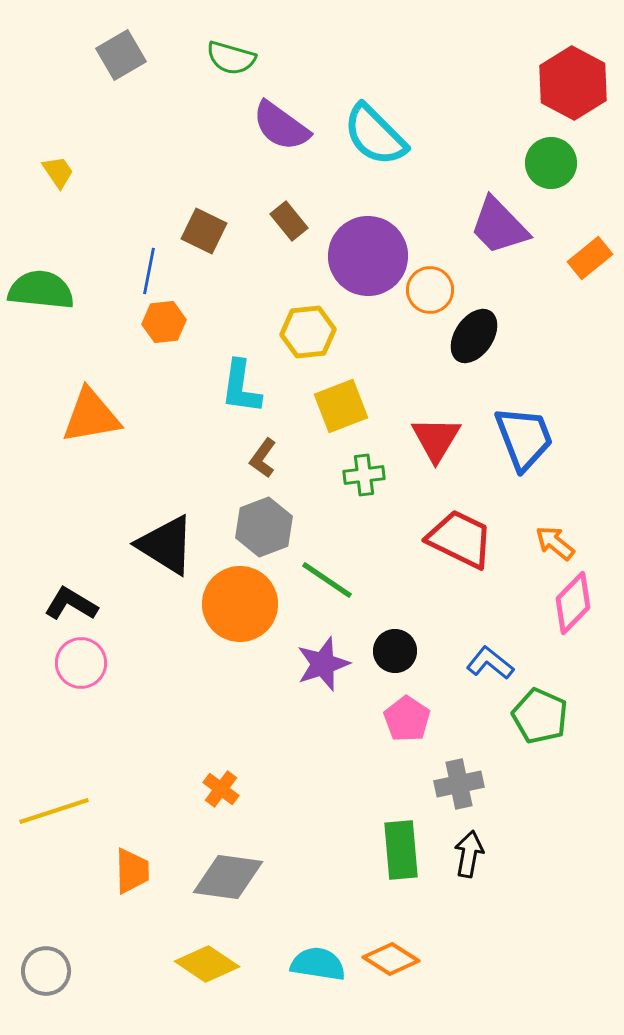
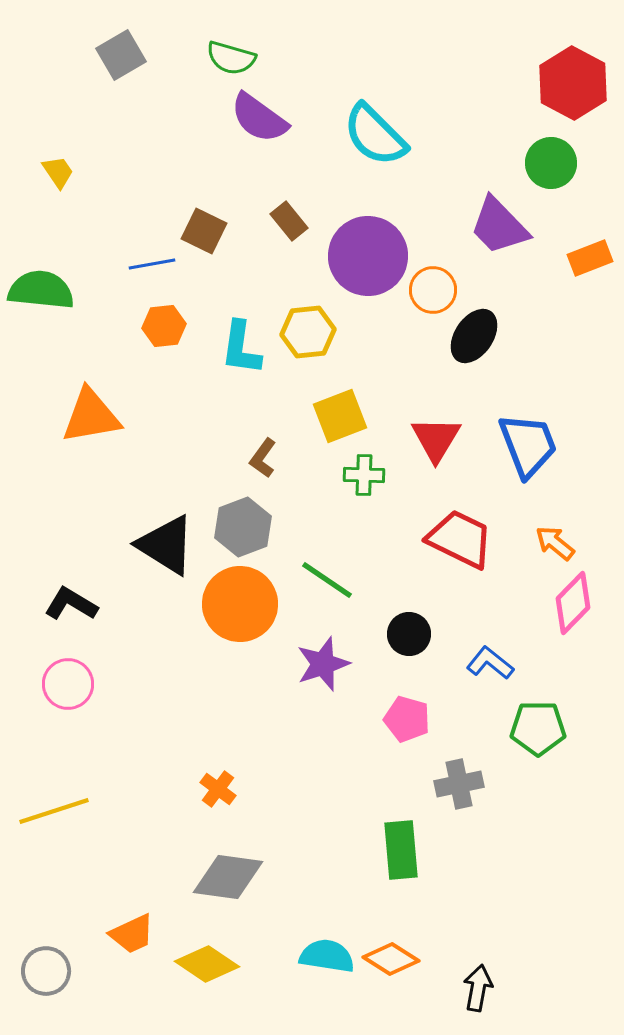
purple semicircle at (281, 126): moved 22 px left, 8 px up
orange rectangle at (590, 258): rotated 18 degrees clockwise
blue line at (149, 271): moved 3 px right, 7 px up; rotated 69 degrees clockwise
orange circle at (430, 290): moved 3 px right
orange hexagon at (164, 322): moved 4 px down
cyan L-shape at (241, 387): moved 39 px up
yellow square at (341, 406): moved 1 px left, 10 px down
blue trapezoid at (524, 438): moved 4 px right, 7 px down
green cross at (364, 475): rotated 9 degrees clockwise
gray hexagon at (264, 527): moved 21 px left
black circle at (395, 651): moved 14 px right, 17 px up
pink circle at (81, 663): moved 13 px left, 21 px down
green pentagon at (540, 716): moved 2 px left, 12 px down; rotated 24 degrees counterclockwise
pink pentagon at (407, 719): rotated 18 degrees counterclockwise
orange cross at (221, 789): moved 3 px left
black arrow at (469, 854): moved 9 px right, 134 px down
orange trapezoid at (132, 871): moved 63 px down; rotated 66 degrees clockwise
cyan semicircle at (318, 964): moved 9 px right, 8 px up
